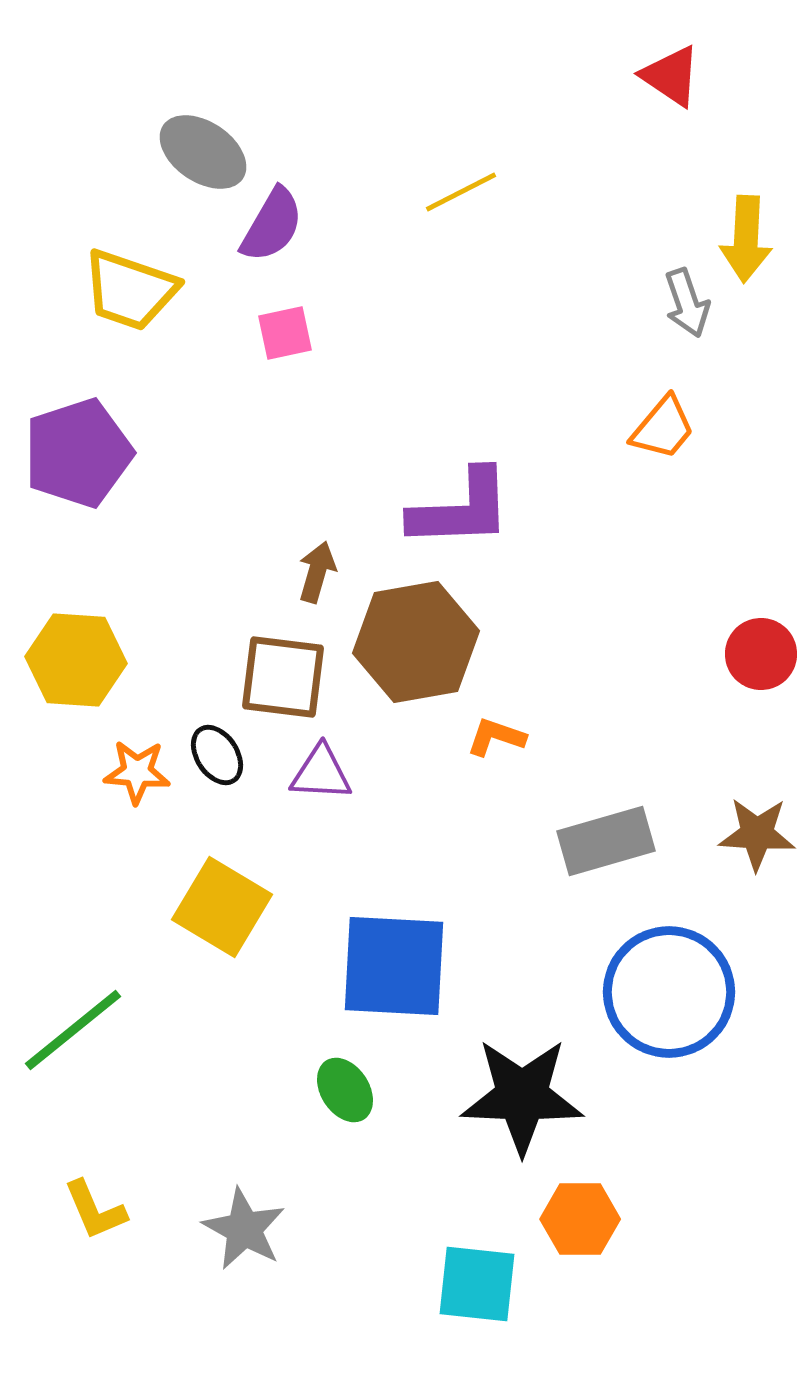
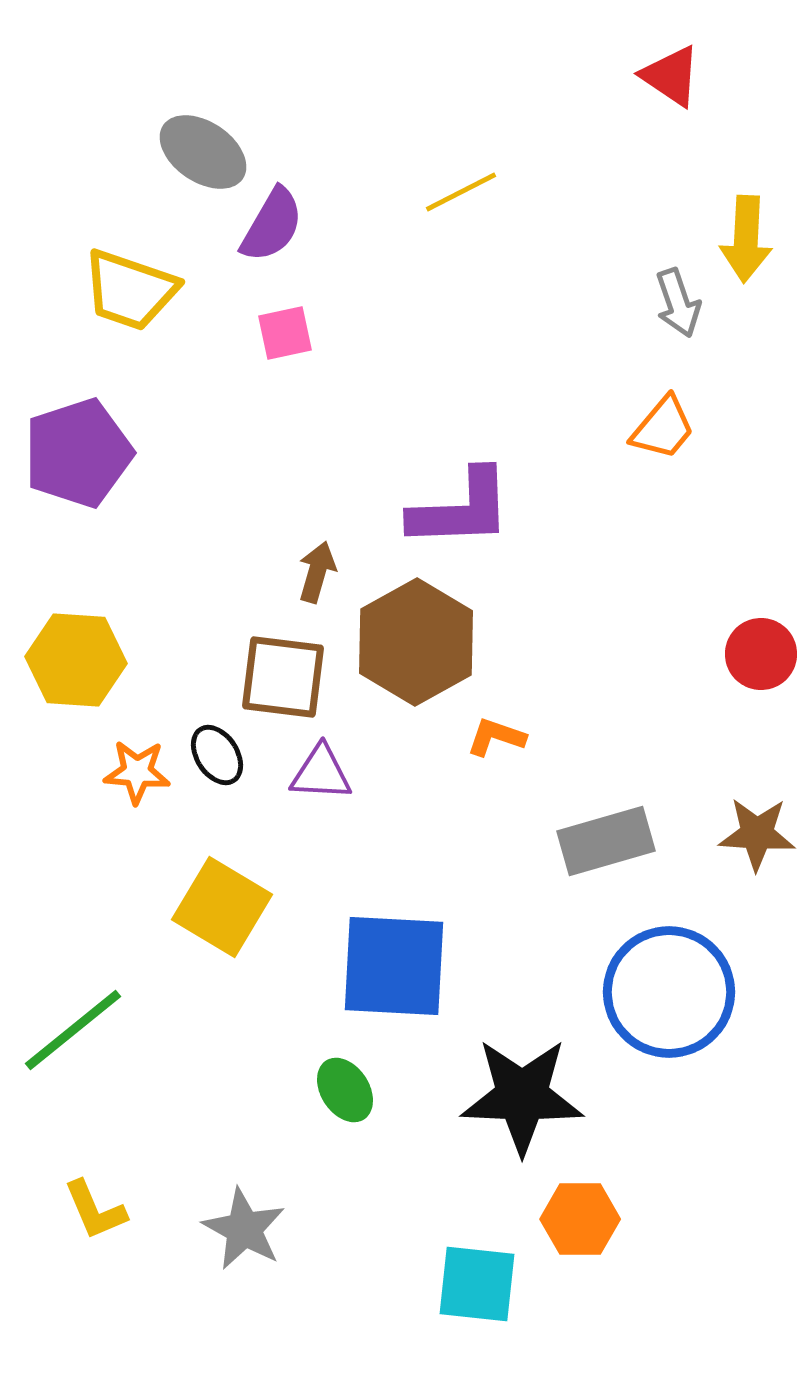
gray arrow: moved 9 px left
brown hexagon: rotated 19 degrees counterclockwise
